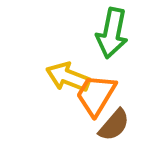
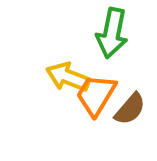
brown semicircle: moved 16 px right, 16 px up
